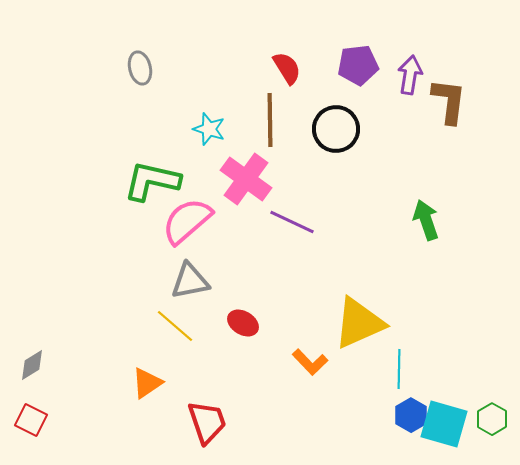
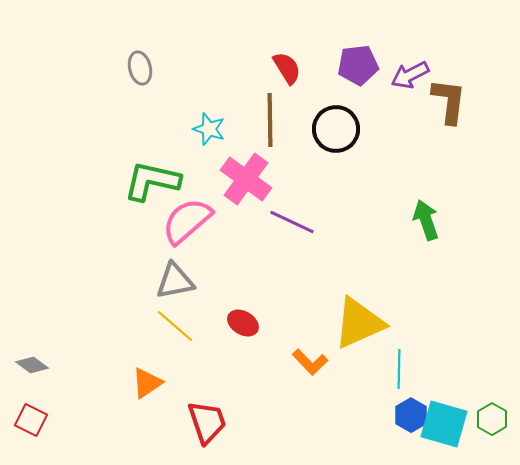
purple arrow: rotated 126 degrees counterclockwise
gray triangle: moved 15 px left
gray diamond: rotated 68 degrees clockwise
